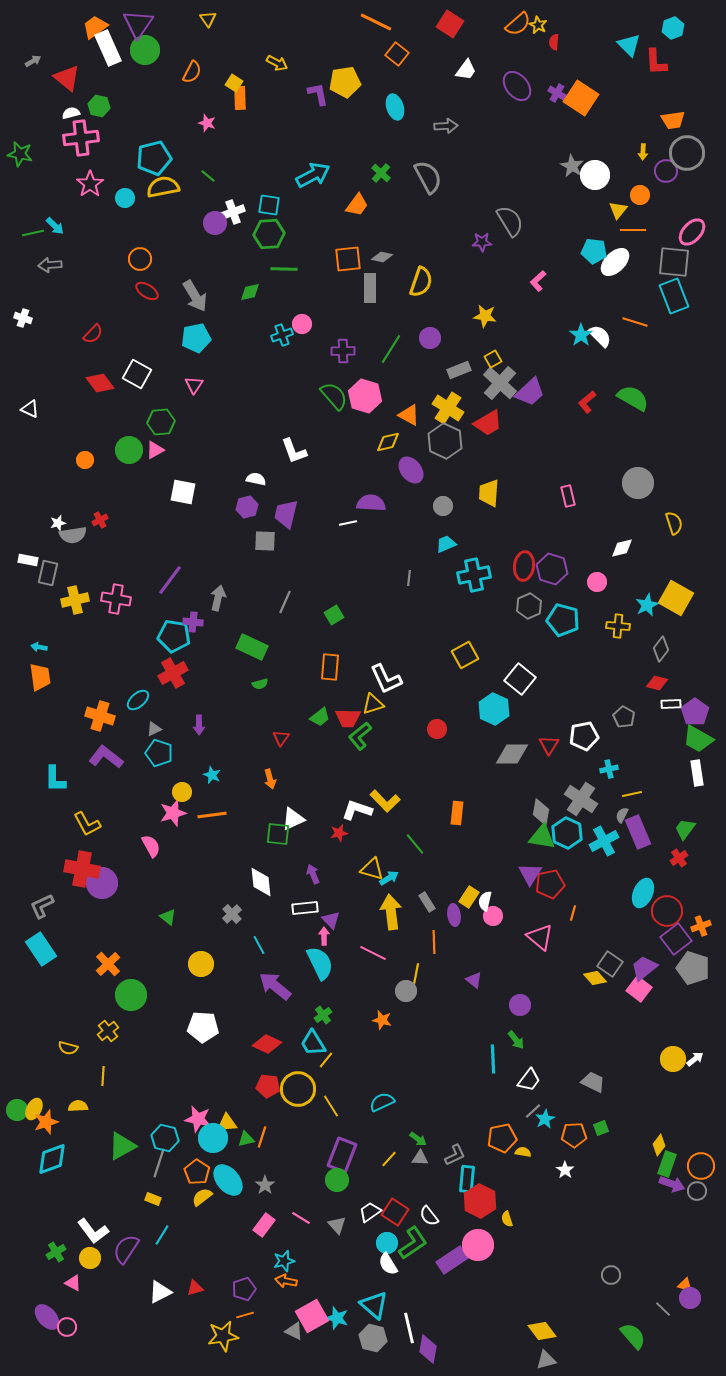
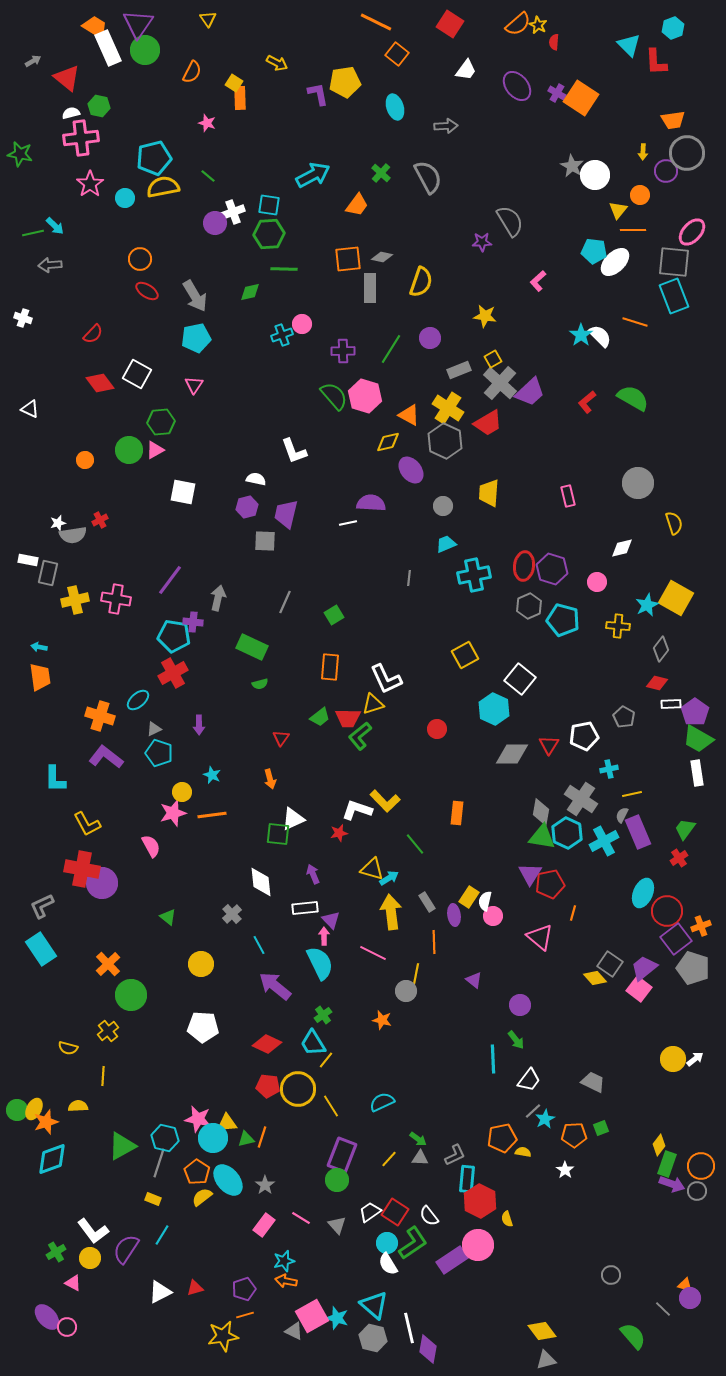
orange trapezoid at (95, 27): rotated 68 degrees clockwise
